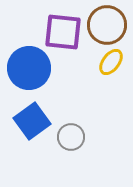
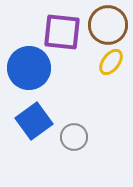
brown circle: moved 1 px right
purple square: moved 1 px left
blue square: moved 2 px right
gray circle: moved 3 px right
